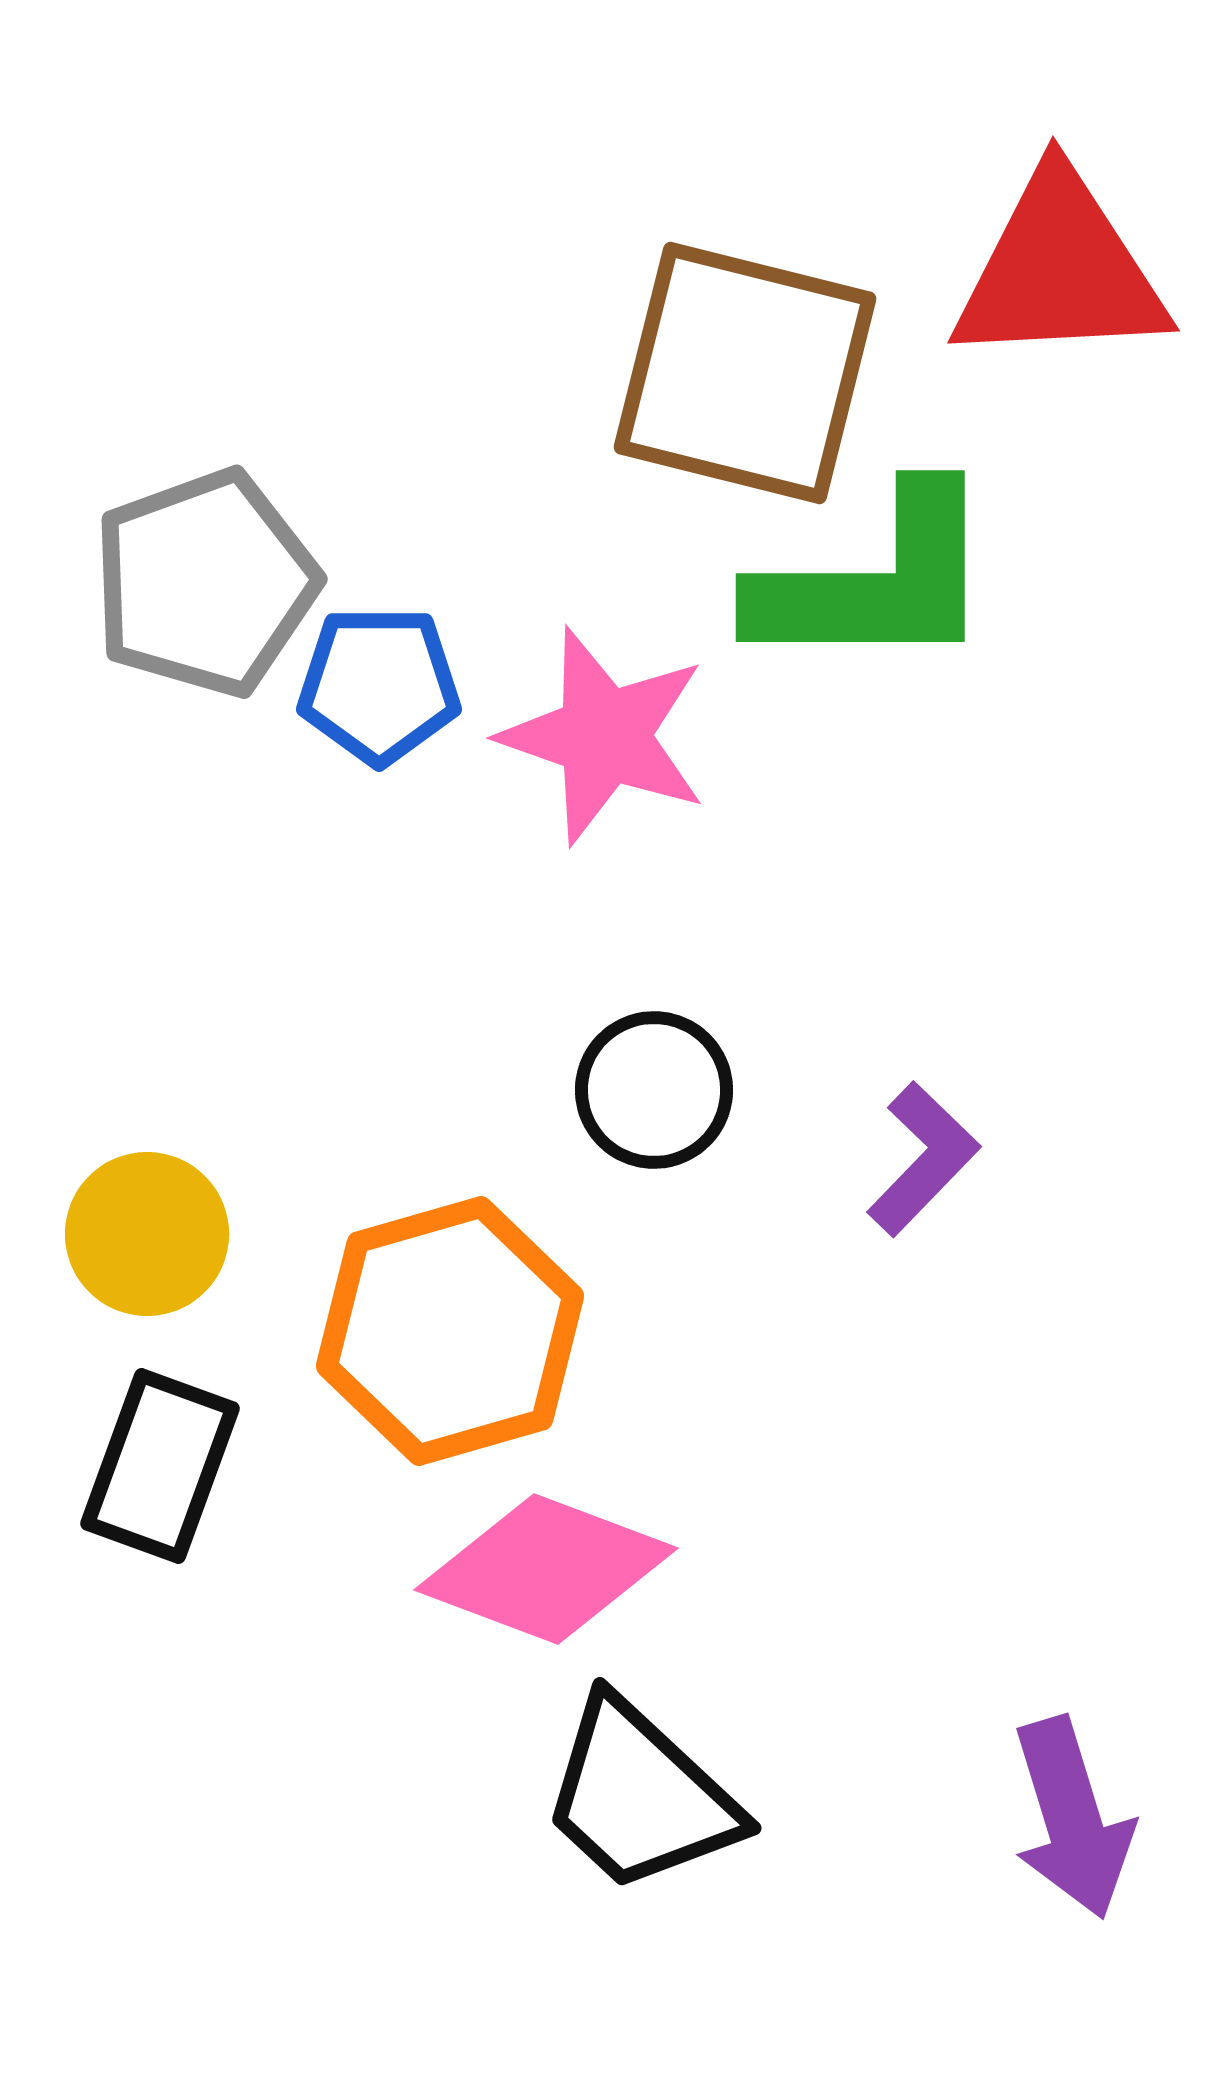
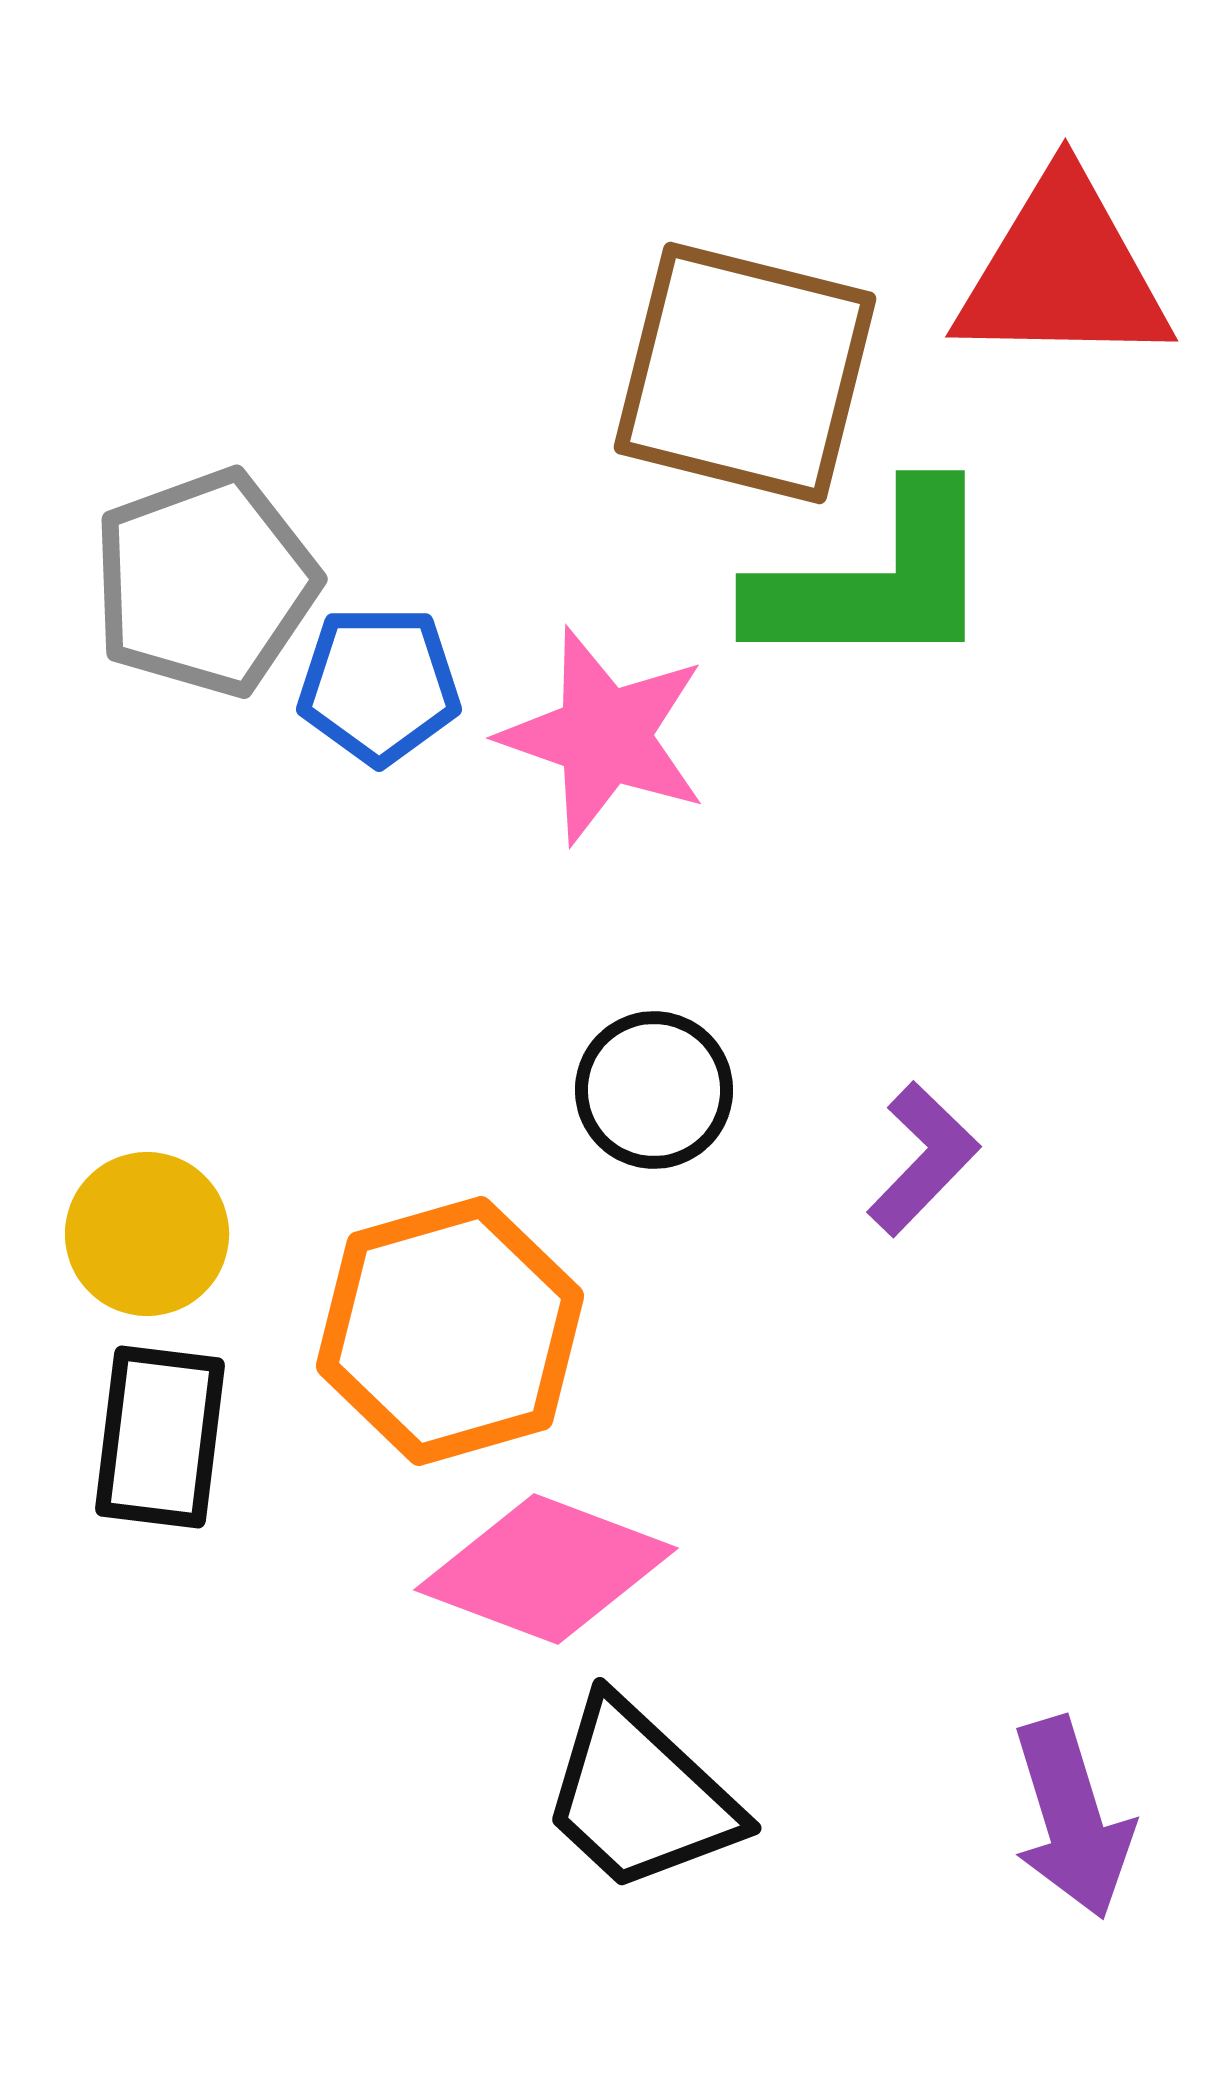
red triangle: moved 3 px right, 2 px down; rotated 4 degrees clockwise
black rectangle: moved 29 px up; rotated 13 degrees counterclockwise
